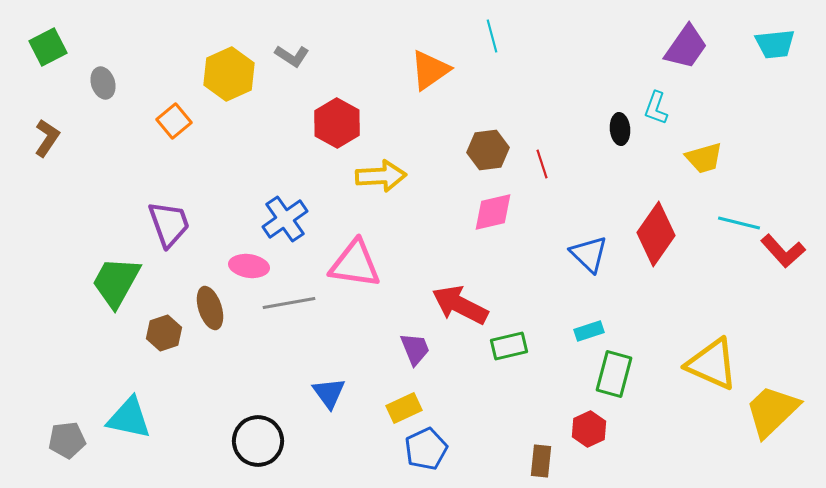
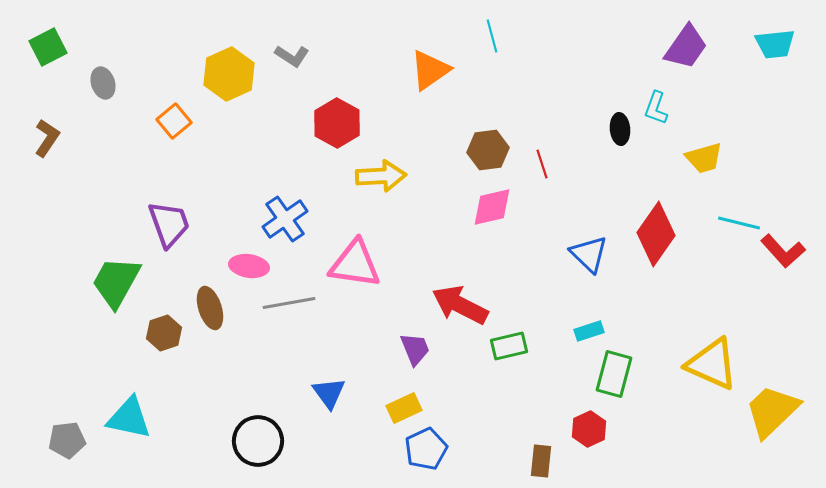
pink diamond at (493, 212): moved 1 px left, 5 px up
